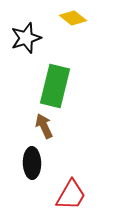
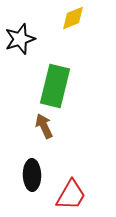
yellow diamond: rotated 60 degrees counterclockwise
black star: moved 6 px left, 1 px down
black ellipse: moved 12 px down
